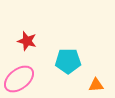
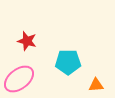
cyan pentagon: moved 1 px down
